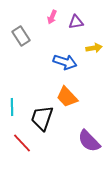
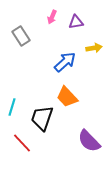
blue arrow: rotated 60 degrees counterclockwise
cyan line: rotated 18 degrees clockwise
